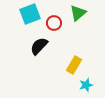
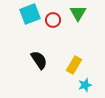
green triangle: rotated 18 degrees counterclockwise
red circle: moved 1 px left, 3 px up
black semicircle: moved 14 px down; rotated 102 degrees clockwise
cyan star: moved 1 px left
